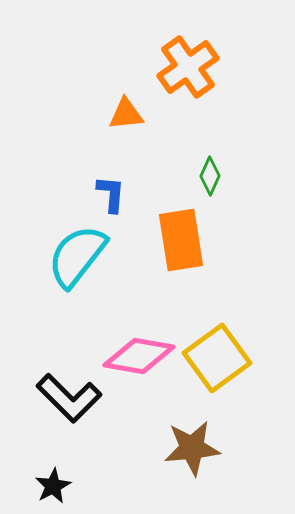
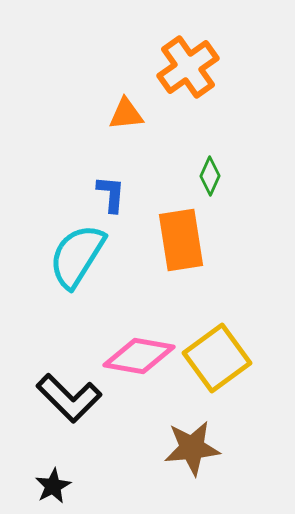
cyan semicircle: rotated 6 degrees counterclockwise
